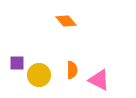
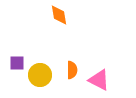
orange diamond: moved 7 px left, 6 px up; rotated 30 degrees clockwise
yellow circle: moved 1 px right
